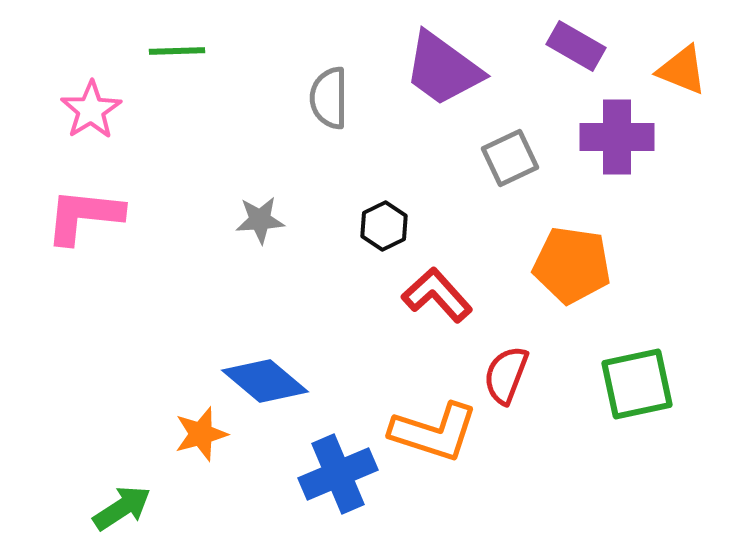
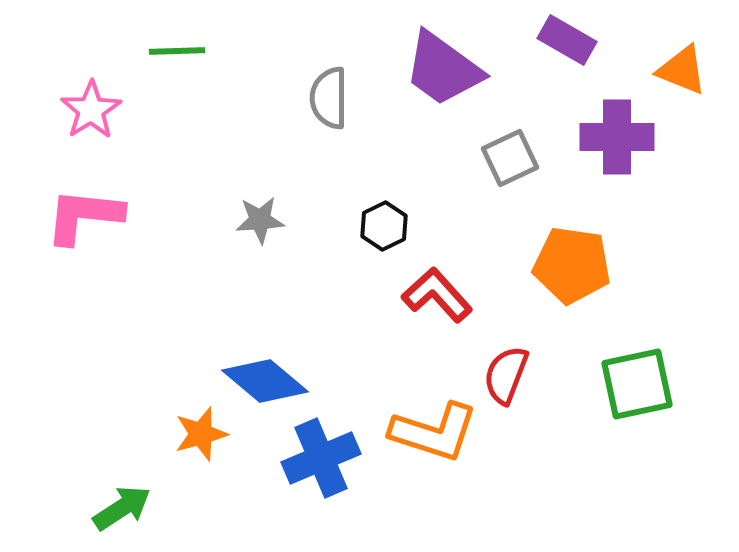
purple rectangle: moved 9 px left, 6 px up
blue cross: moved 17 px left, 16 px up
